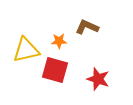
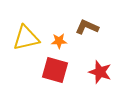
yellow triangle: moved 12 px up
red star: moved 2 px right, 7 px up
